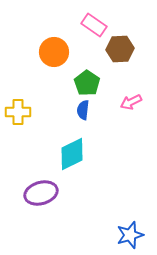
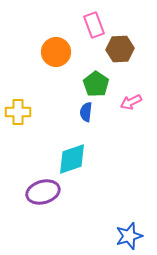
pink rectangle: rotated 35 degrees clockwise
orange circle: moved 2 px right
green pentagon: moved 9 px right, 1 px down
blue semicircle: moved 3 px right, 2 px down
cyan diamond: moved 5 px down; rotated 8 degrees clockwise
purple ellipse: moved 2 px right, 1 px up
blue star: moved 1 px left, 1 px down
